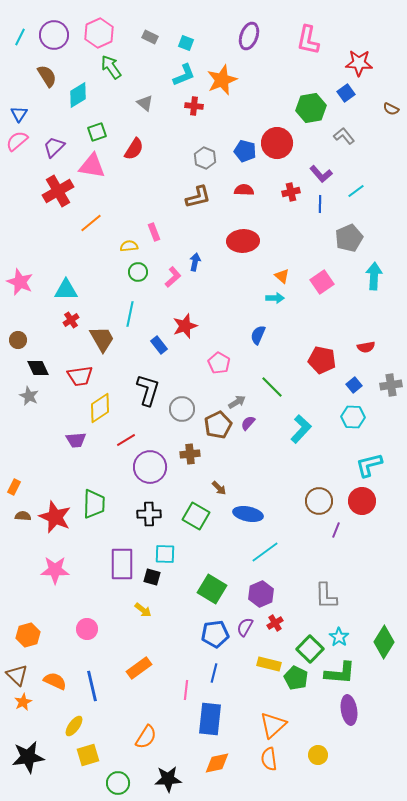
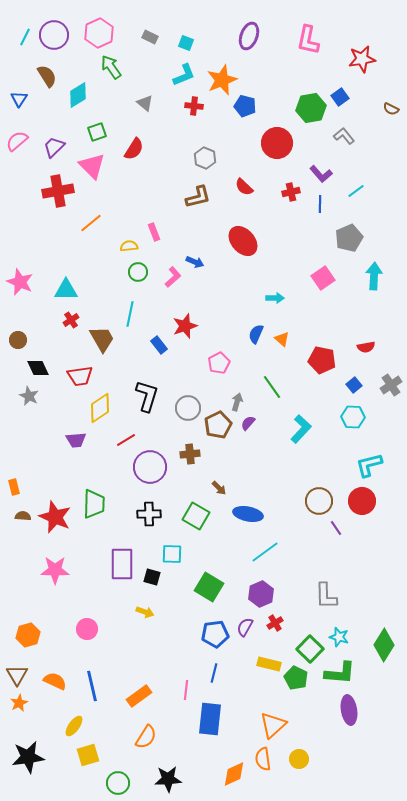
cyan line at (20, 37): moved 5 px right
red star at (359, 63): moved 3 px right, 4 px up; rotated 12 degrees counterclockwise
blue square at (346, 93): moved 6 px left, 4 px down
blue triangle at (19, 114): moved 15 px up
blue pentagon at (245, 151): moved 45 px up
pink triangle at (92, 166): rotated 36 degrees clockwise
red semicircle at (244, 190): moved 3 px up; rotated 138 degrees counterclockwise
red cross at (58, 191): rotated 20 degrees clockwise
red ellipse at (243, 241): rotated 52 degrees clockwise
blue arrow at (195, 262): rotated 102 degrees clockwise
orange triangle at (282, 276): moved 63 px down
pink square at (322, 282): moved 1 px right, 4 px up
blue semicircle at (258, 335): moved 2 px left, 1 px up
pink pentagon at (219, 363): rotated 15 degrees clockwise
gray cross at (391, 385): rotated 25 degrees counterclockwise
green line at (272, 387): rotated 10 degrees clockwise
black L-shape at (148, 390): moved 1 px left, 6 px down
gray arrow at (237, 402): rotated 42 degrees counterclockwise
gray circle at (182, 409): moved 6 px right, 1 px up
orange rectangle at (14, 487): rotated 42 degrees counterclockwise
purple line at (336, 530): moved 2 px up; rotated 56 degrees counterclockwise
cyan square at (165, 554): moved 7 px right
green square at (212, 589): moved 3 px left, 2 px up
yellow arrow at (143, 610): moved 2 px right, 2 px down; rotated 18 degrees counterclockwise
cyan star at (339, 637): rotated 18 degrees counterclockwise
green diamond at (384, 642): moved 3 px down
orange rectangle at (139, 668): moved 28 px down
brown triangle at (17, 675): rotated 15 degrees clockwise
orange star at (23, 702): moved 4 px left, 1 px down
yellow circle at (318, 755): moved 19 px left, 4 px down
orange semicircle at (269, 759): moved 6 px left
orange diamond at (217, 763): moved 17 px right, 11 px down; rotated 12 degrees counterclockwise
